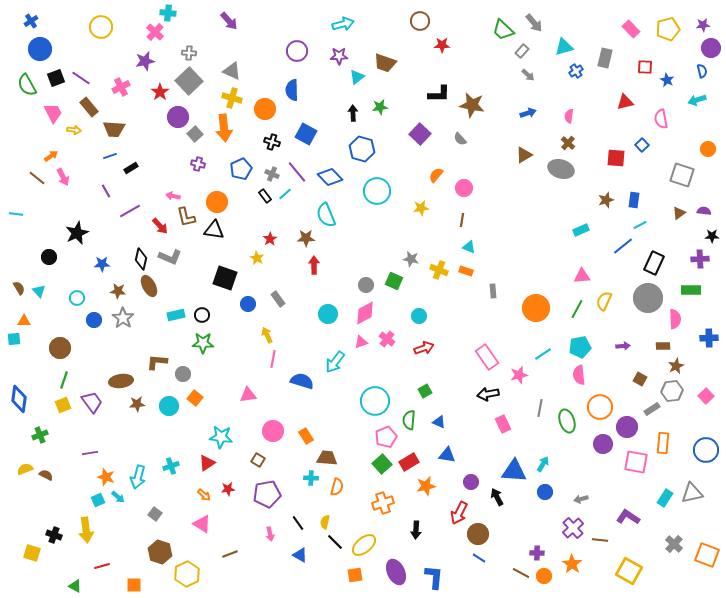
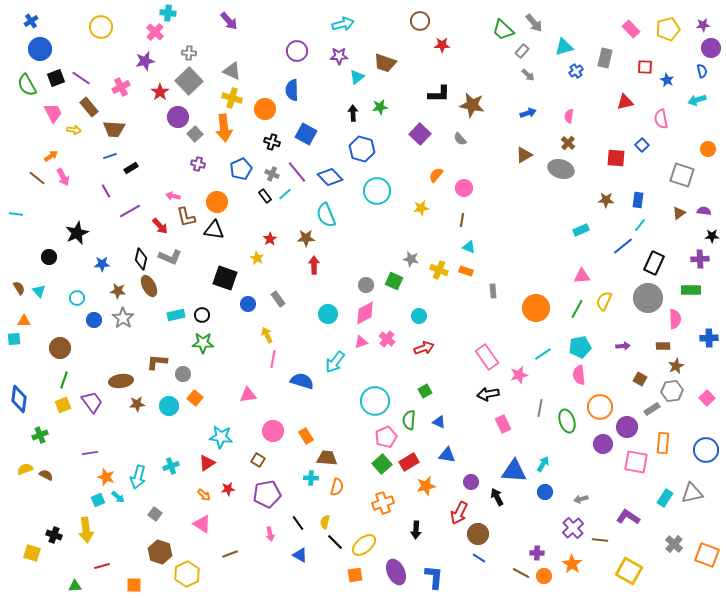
brown star at (606, 200): rotated 21 degrees clockwise
blue rectangle at (634, 200): moved 4 px right
cyan line at (640, 225): rotated 24 degrees counterclockwise
pink square at (706, 396): moved 1 px right, 2 px down
green triangle at (75, 586): rotated 32 degrees counterclockwise
